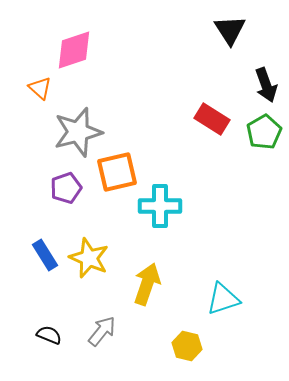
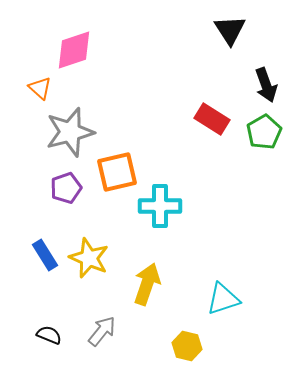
gray star: moved 8 px left
